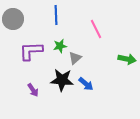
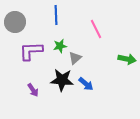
gray circle: moved 2 px right, 3 px down
